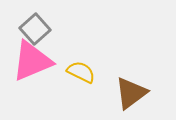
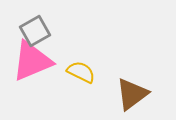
gray square: moved 2 px down; rotated 12 degrees clockwise
brown triangle: moved 1 px right, 1 px down
